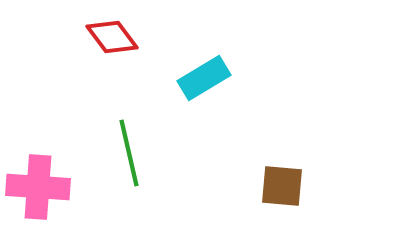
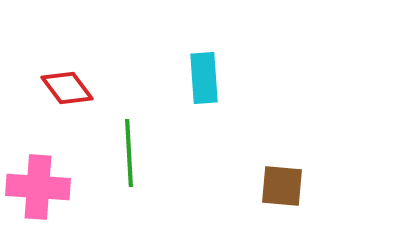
red diamond: moved 45 px left, 51 px down
cyan rectangle: rotated 63 degrees counterclockwise
green line: rotated 10 degrees clockwise
